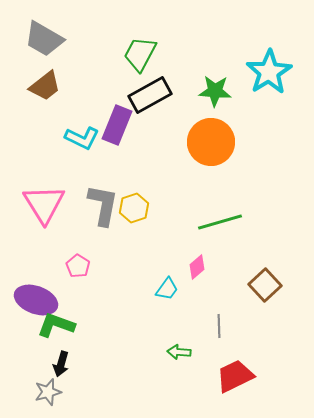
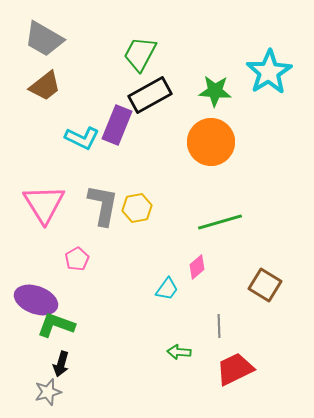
yellow hexagon: moved 3 px right; rotated 8 degrees clockwise
pink pentagon: moved 1 px left, 7 px up; rotated 10 degrees clockwise
brown square: rotated 16 degrees counterclockwise
red trapezoid: moved 7 px up
